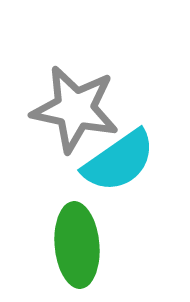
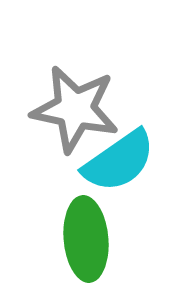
green ellipse: moved 9 px right, 6 px up
